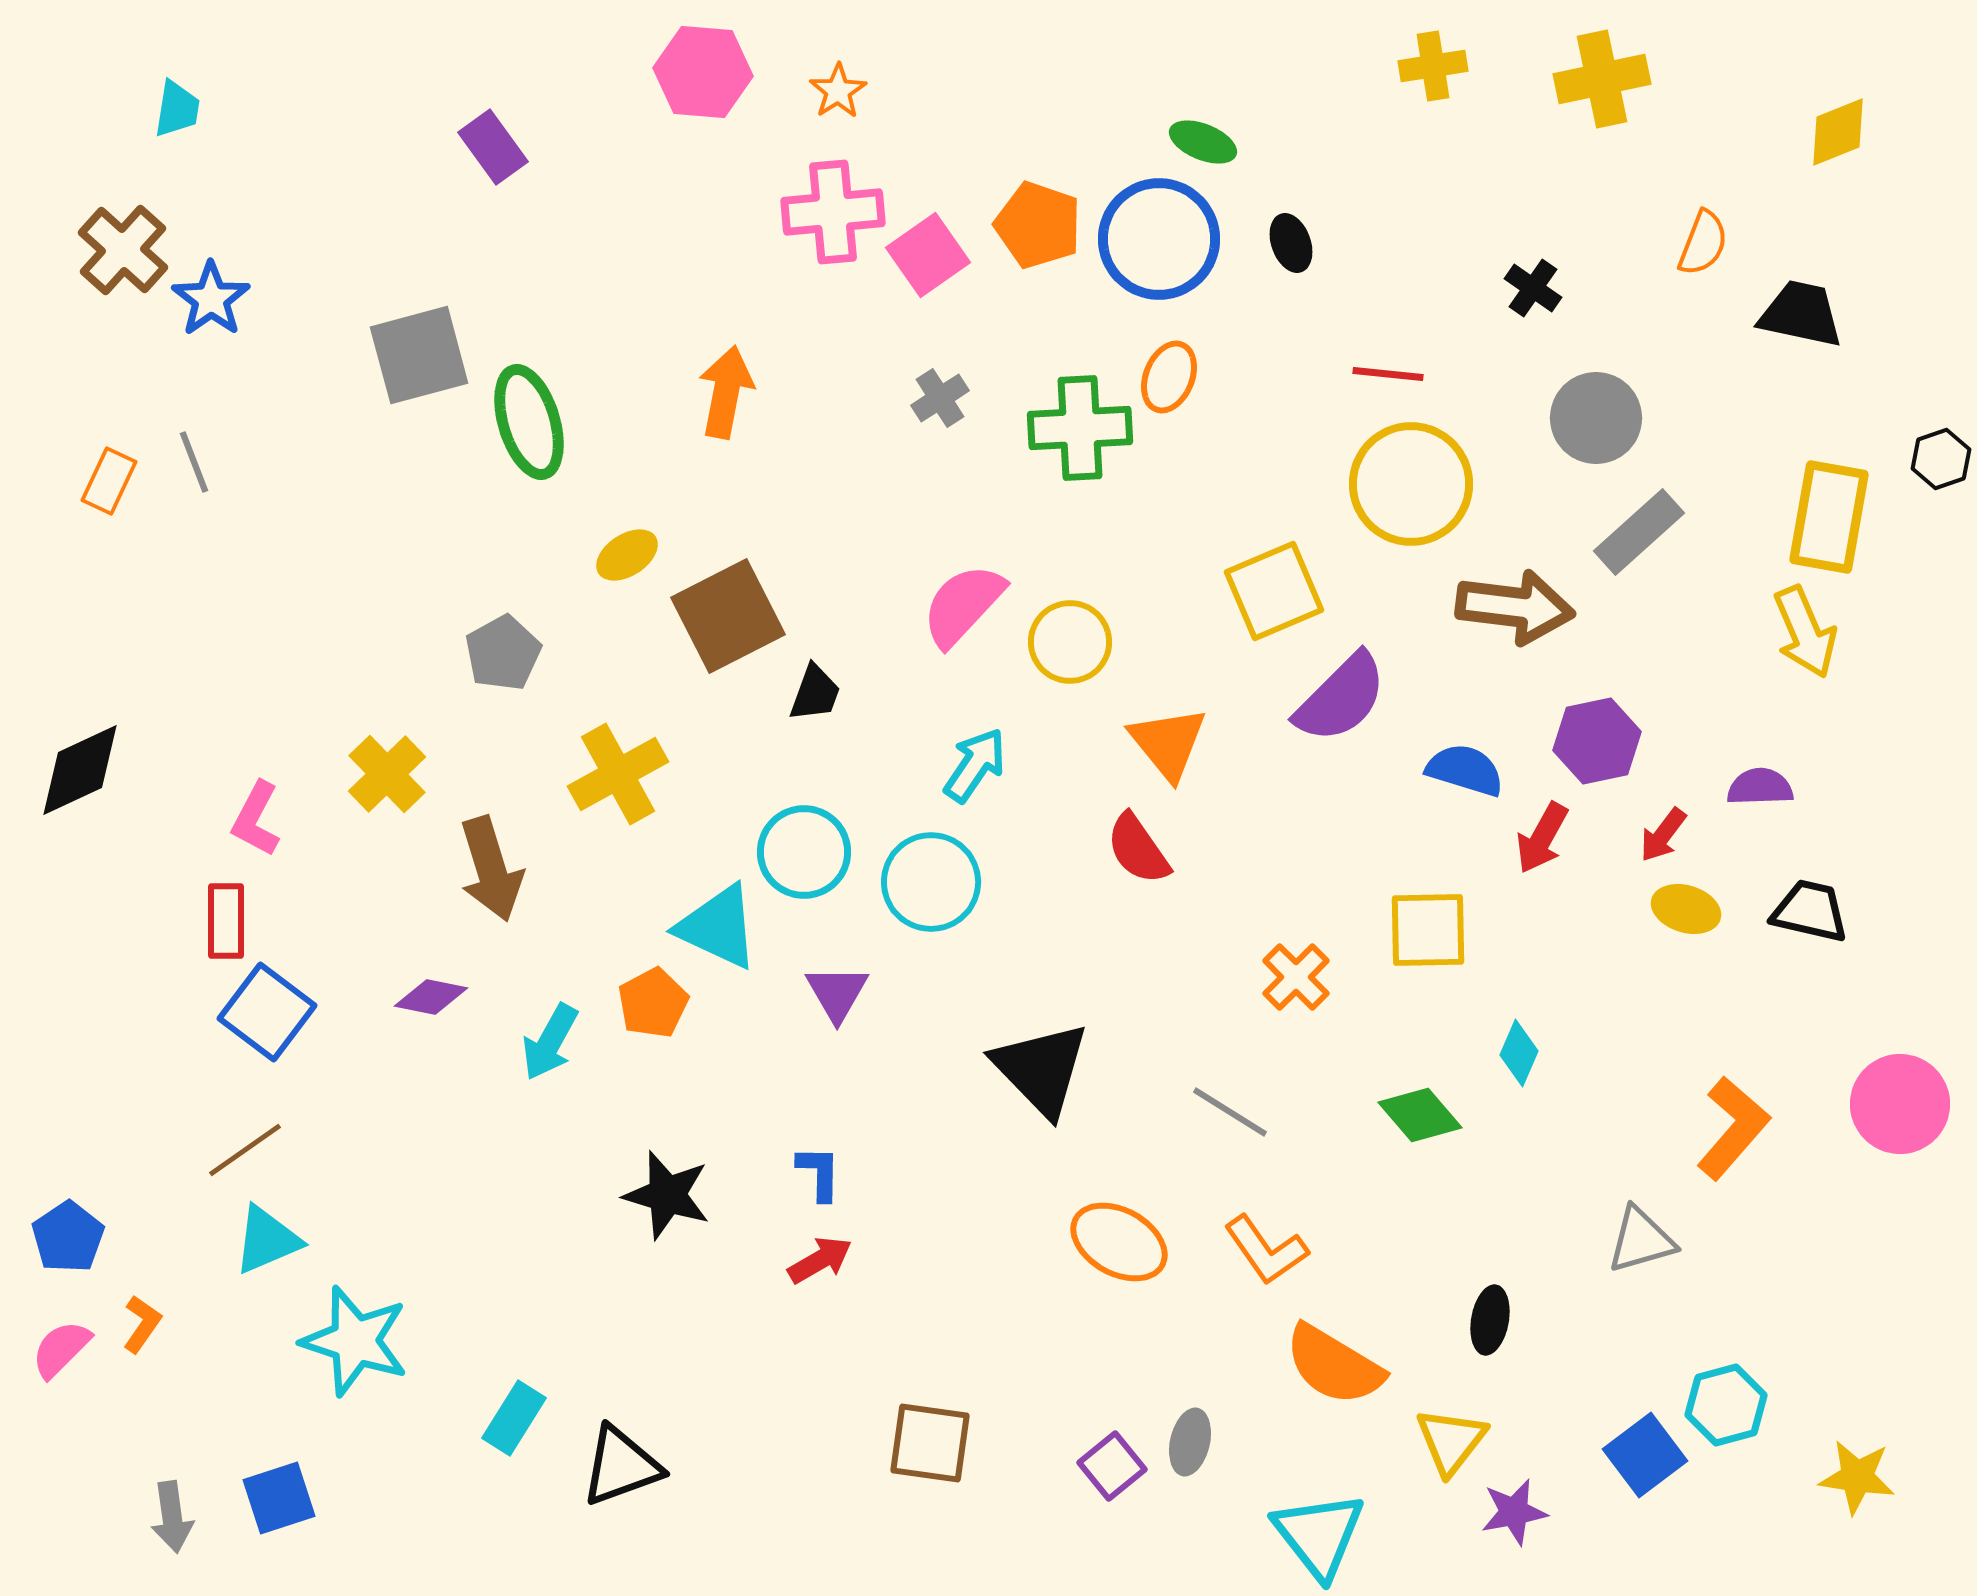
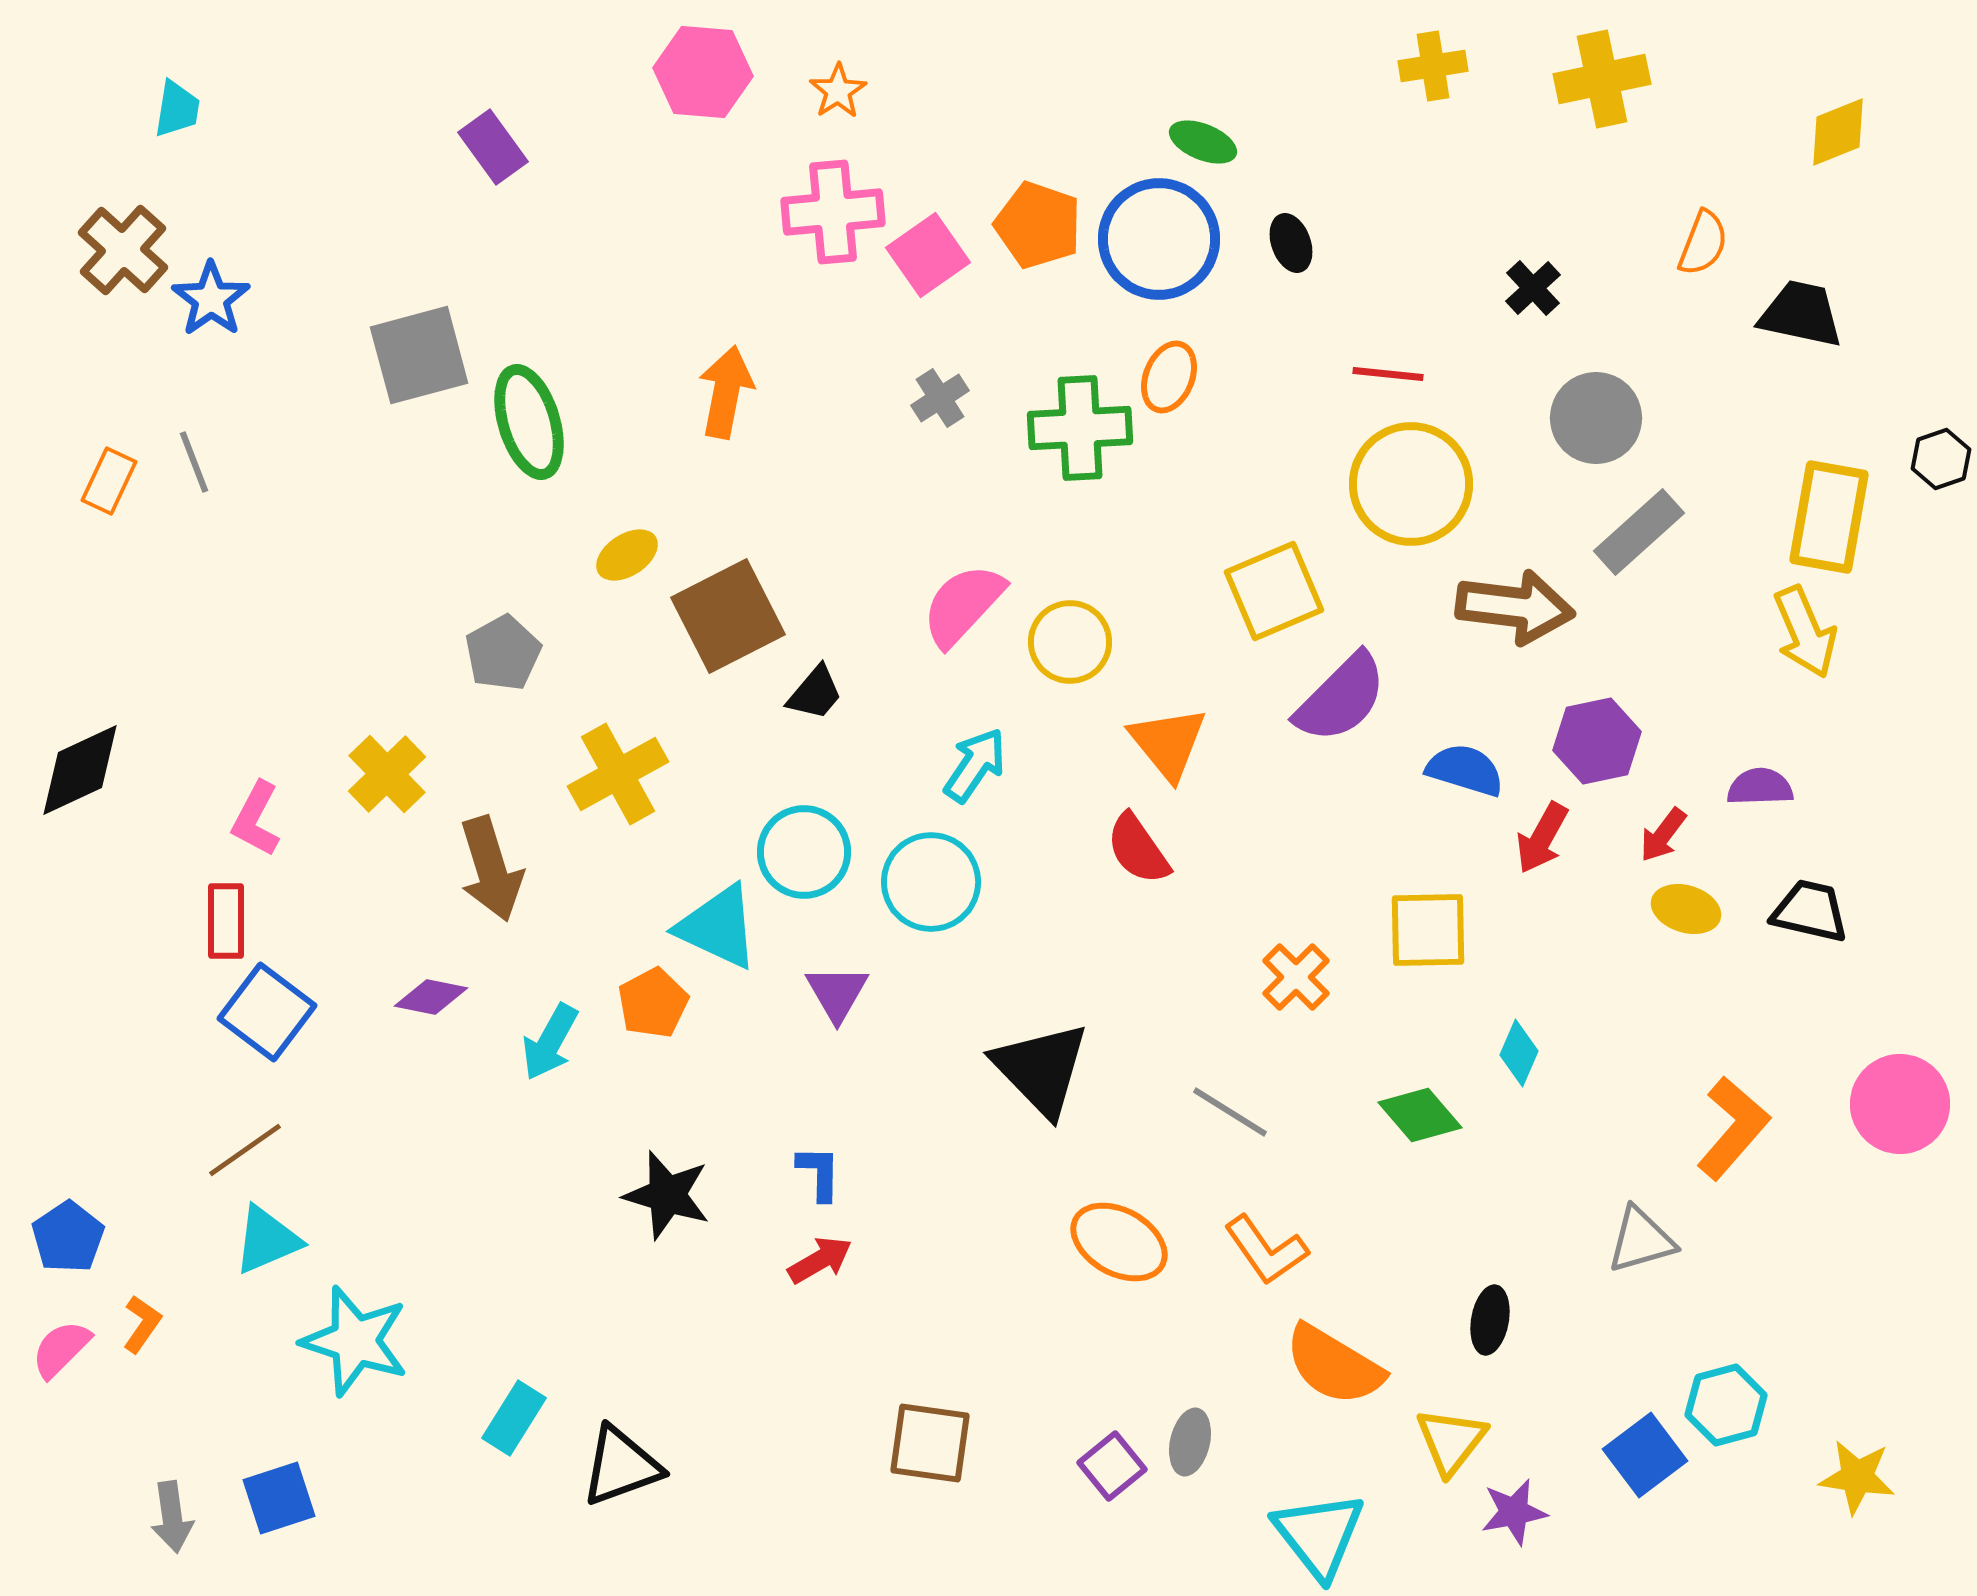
black cross at (1533, 288): rotated 12 degrees clockwise
black trapezoid at (815, 693): rotated 20 degrees clockwise
